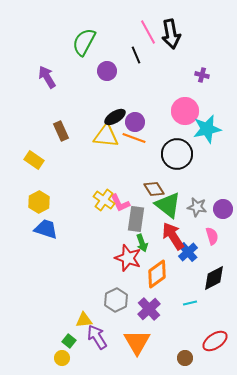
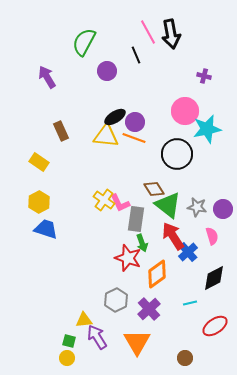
purple cross at (202, 75): moved 2 px right, 1 px down
yellow rectangle at (34, 160): moved 5 px right, 2 px down
green square at (69, 341): rotated 24 degrees counterclockwise
red ellipse at (215, 341): moved 15 px up
yellow circle at (62, 358): moved 5 px right
